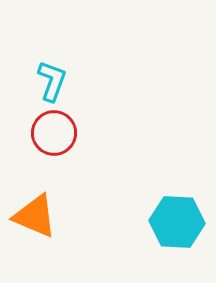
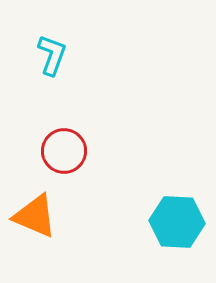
cyan L-shape: moved 26 px up
red circle: moved 10 px right, 18 px down
